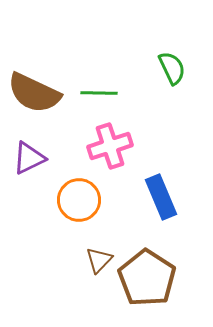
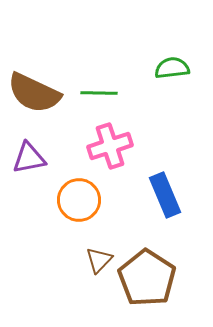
green semicircle: rotated 72 degrees counterclockwise
purple triangle: rotated 15 degrees clockwise
blue rectangle: moved 4 px right, 2 px up
